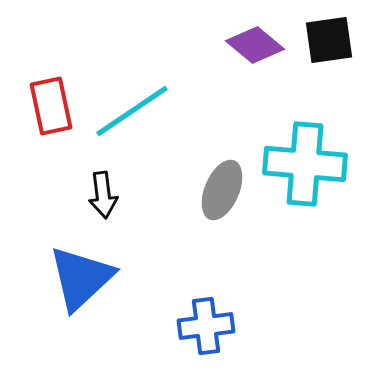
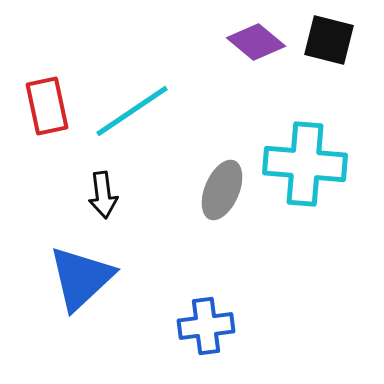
black square: rotated 22 degrees clockwise
purple diamond: moved 1 px right, 3 px up
red rectangle: moved 4 px left
